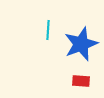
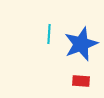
cyan line: moved 1 px right, 4 px down
